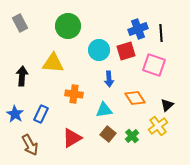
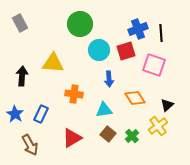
green circle: moved 12 px right, 2 px up
